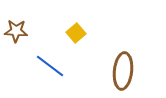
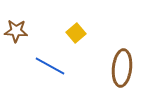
blue line: rotated 8 degrees counterclockwise
brown ellipse: moved 1 px left, 3 px up
